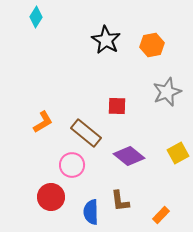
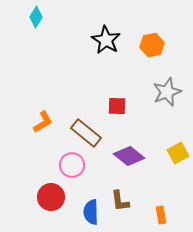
orange rectangle: rotated 54 degrees counterclockwise
